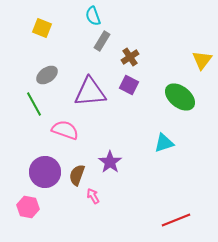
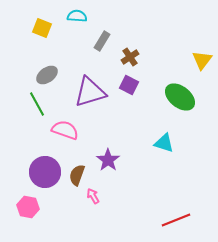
cyan semicircle: moved 16 px left; rotated 114 degrees clockwise
purple triangle: rotated 12 degrees counterclockwise
green line: moved 3 px right
cyan triangle: rotated 35 degrees clockwise
purple star: moved 2 px left, 2 px up
